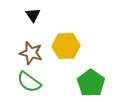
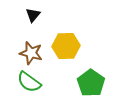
black triangle: rotated 14 degrees clockwise
